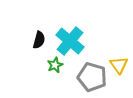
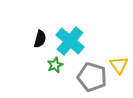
black semicircle: moved 1 px right, 1 px up
